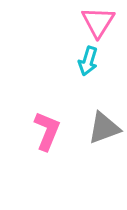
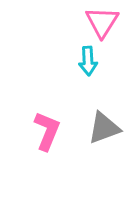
pink triangle: moved 4 px right
cyan arrow: rotated 20 degrees counterclockwise
